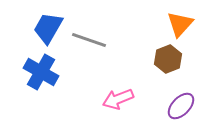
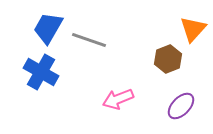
orange triangle: moved 13 px right, 5 px down
